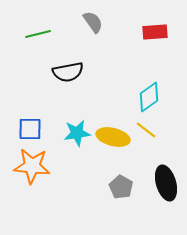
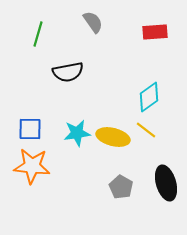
green line: rotated 60 degrees counterclockwise
